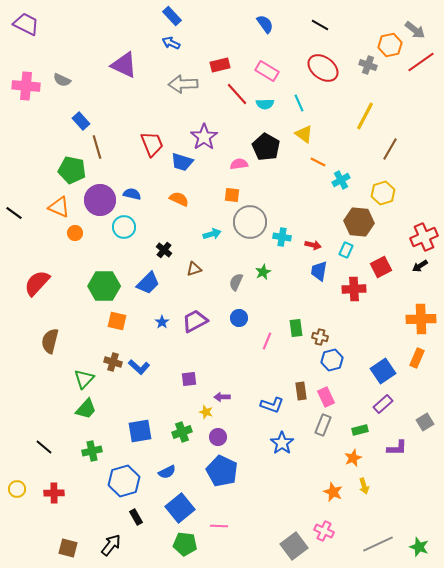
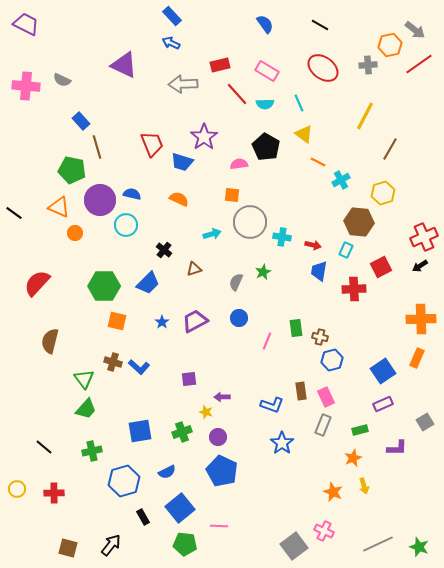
red line at (421, 62): moved 2 px left, 2 px down
gray cross at (368, 65): rotated 24 degrees counterclockwise
cyan circle at (124, 227): moved 2 px right, 2 px up
green triangle at (84, 379): rotated 20 degrees counterclockwise
purple rectangle at (383, 404): rotated 18 degrees clockwise
black rectangle at (136, 517): moved 7 px right
